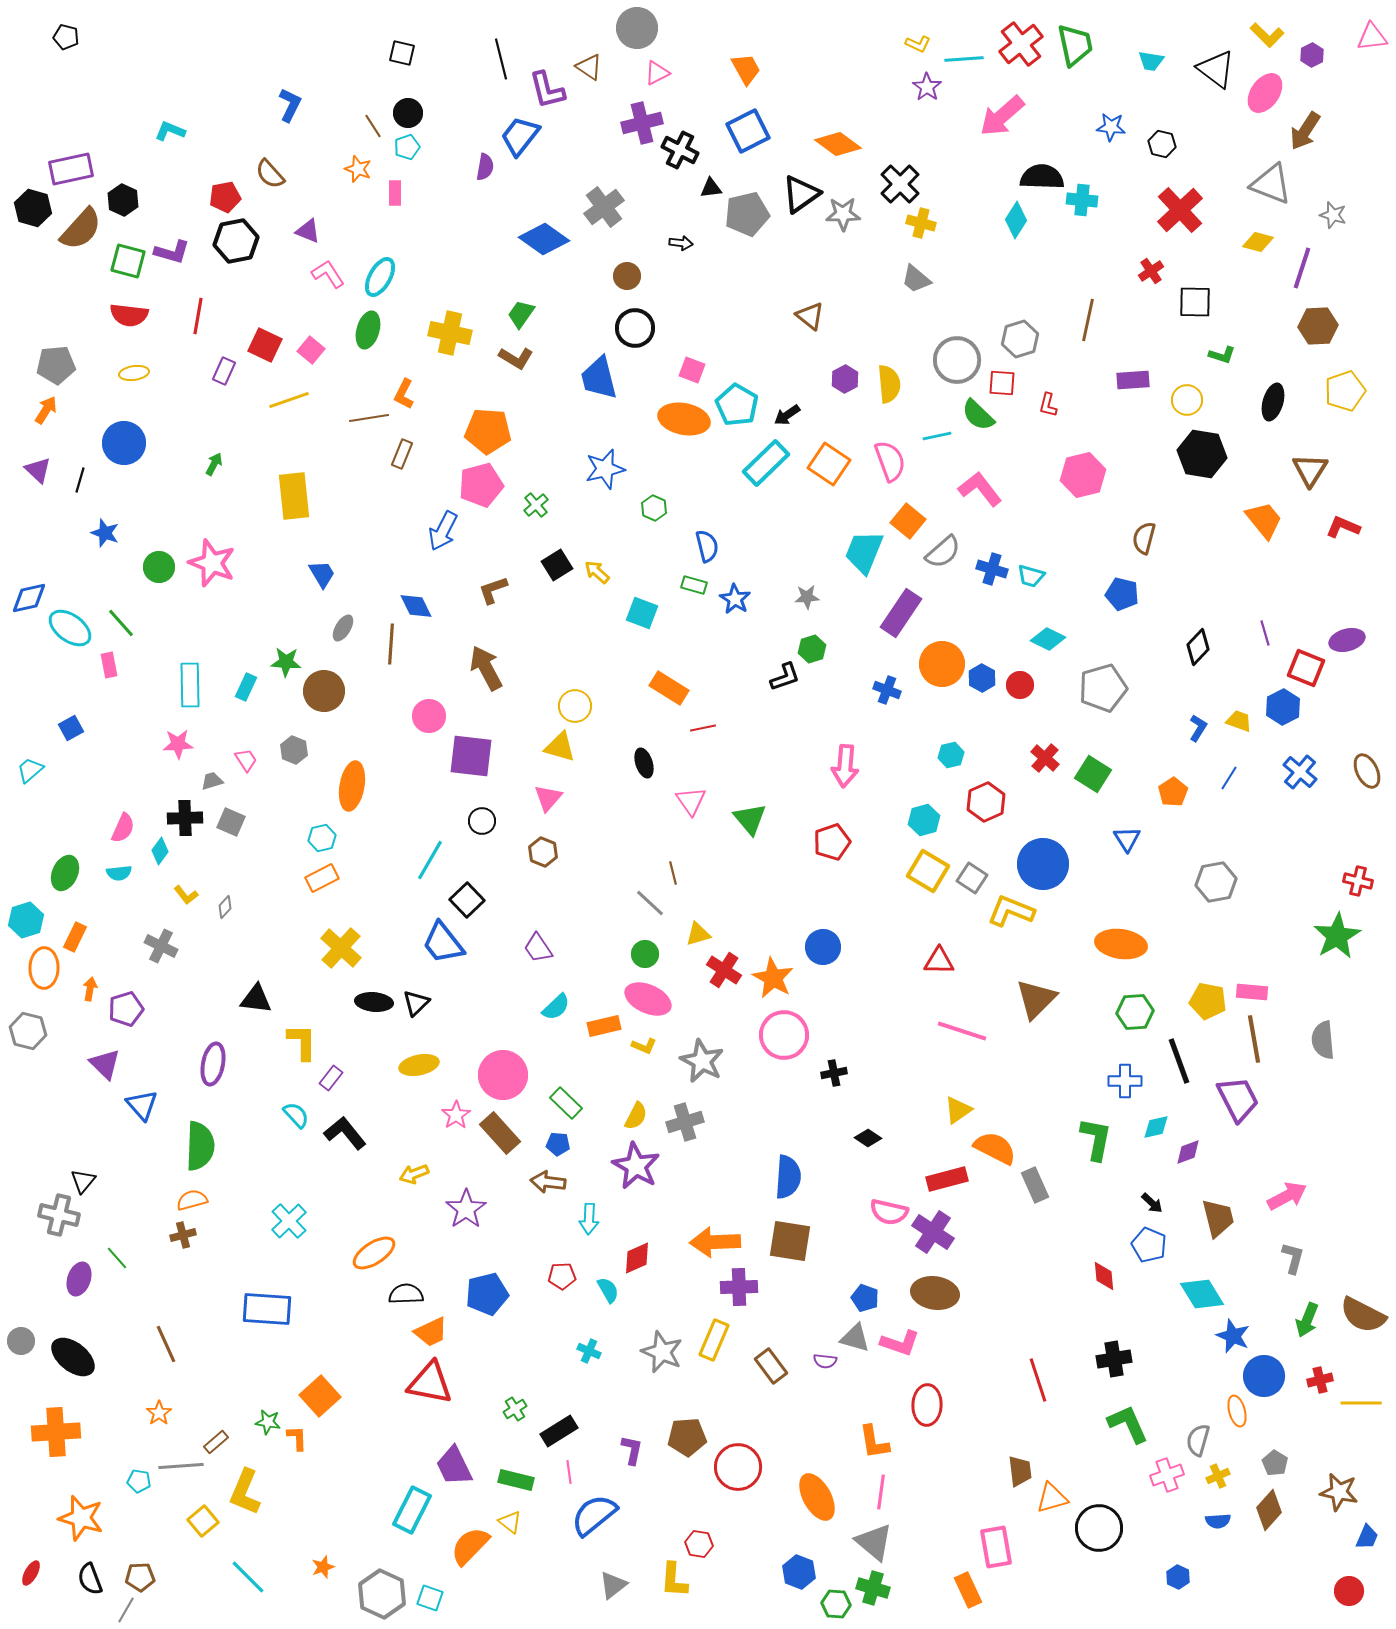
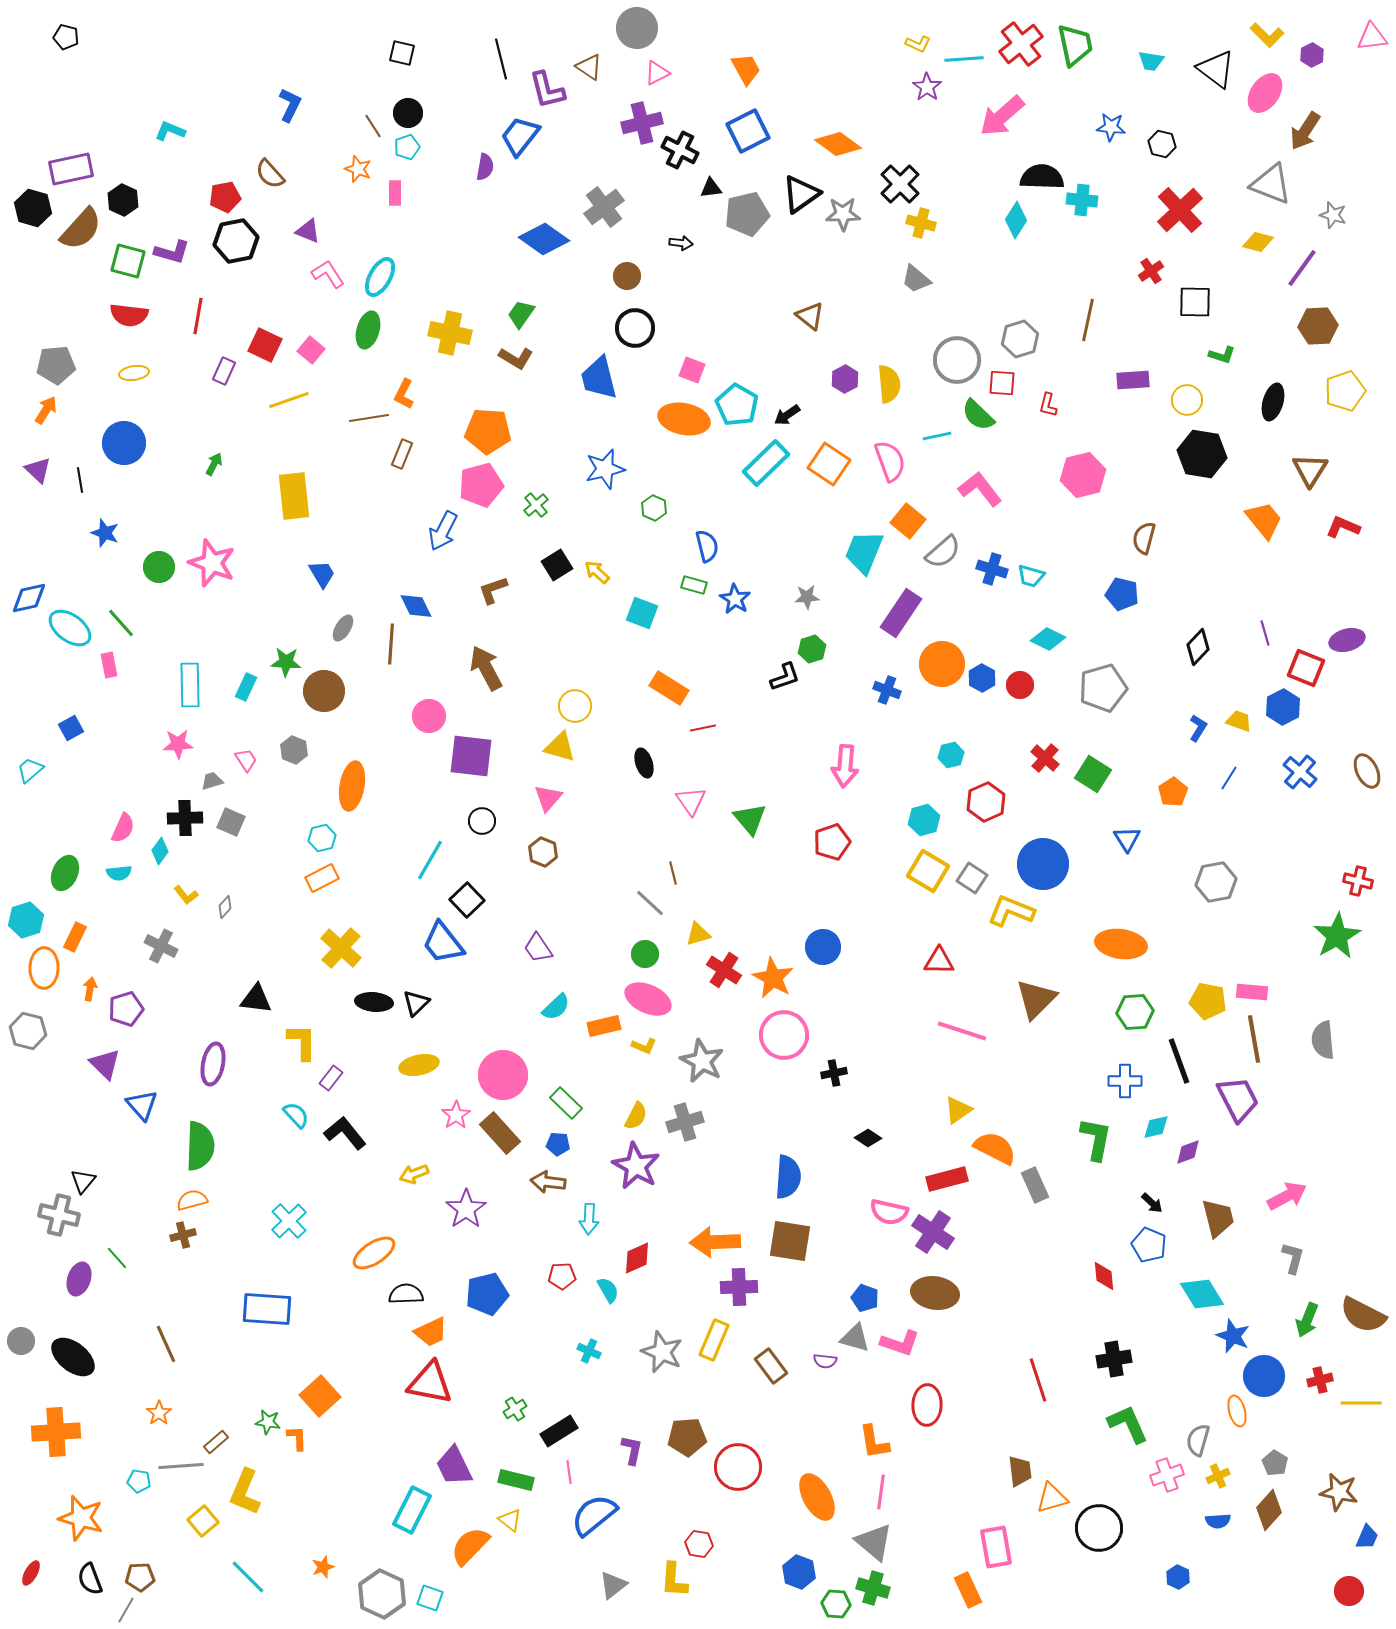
purple line at (1302, 268): rotated 18 degrees clockwise
black line at (80, 480): rotated 25 degrees counterclockwise
yellow triangle at (510, 1522): moved 2 px up
